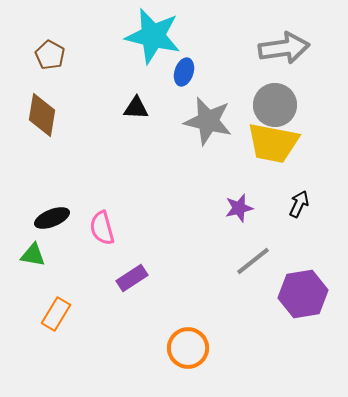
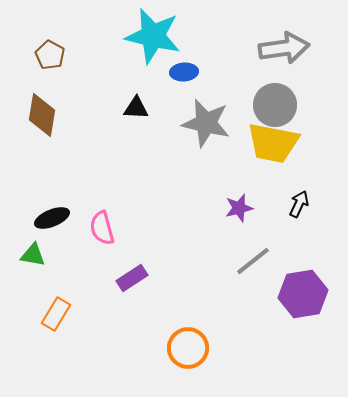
blue ellipse: rotated 68 degrees clockwise
gray star: moved 2 px left, 2 px down
